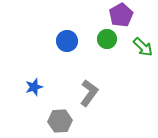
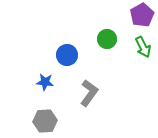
purple pentagon: moved 21 px right
blue circle: moved 14 px down
green arrow: rotated 20 degrees clockwise
blue star: moved 11 px right, 5 px up; rotated 24 degrees clockwise
gray hexagon: moved 15 px left
